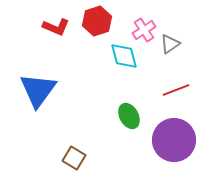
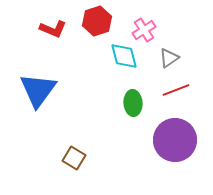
red L-shape: moved 3 px left, 2 px down
gray triangle: moved 1 px left, 14 px down
green ellipse: moved 4 px right, 13 px up; rotated 25 degrees clockwise
purple circle: moved 1 px right
